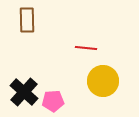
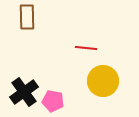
brown rectangle: moved 3 px up
black cross: rotated 12 degrees clockwise
pink pentagon: rotated 15 degrees clockwise
